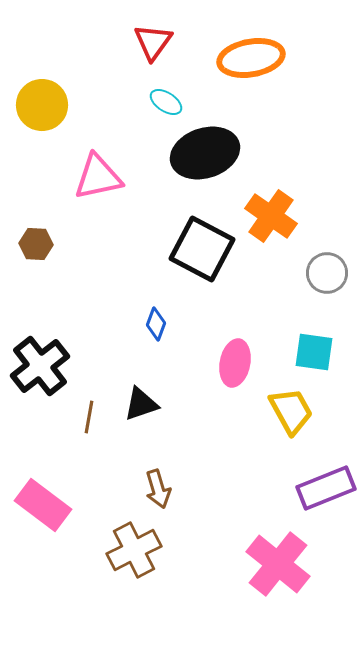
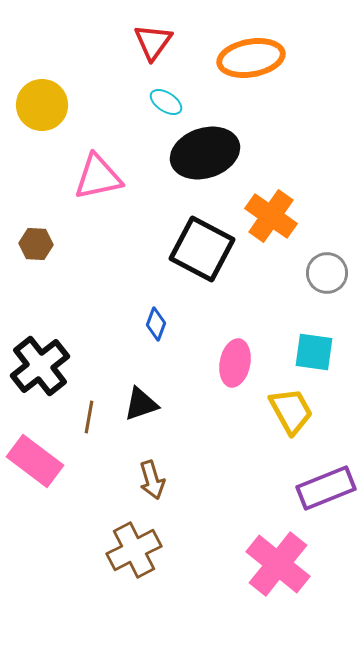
brown arrow: moved 6 px left, 9 px up
pink rectangle: moved 8 px left, 44 px up
